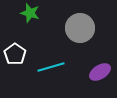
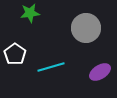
green star: rotated 24 degrees counterclockwise
gray circle: moved 6 px right
